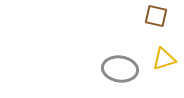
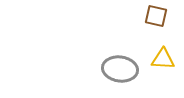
yellow triangle: moved 1 px left; rotated 20 degrees clockwise
